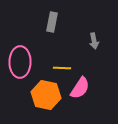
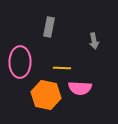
gray rectangle: moved 3 px left, 5 px down
pink semicircle: rotated 60 degrees clockwise
